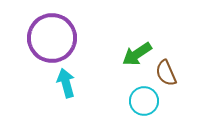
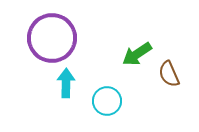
brown semicircle: moved 3 px right, 1 px down
cyan arrow: rotated 16 degrees clockwise
cyan circle: moved 37 px left
